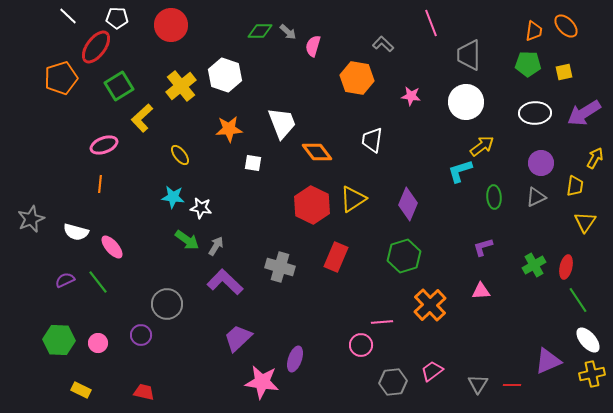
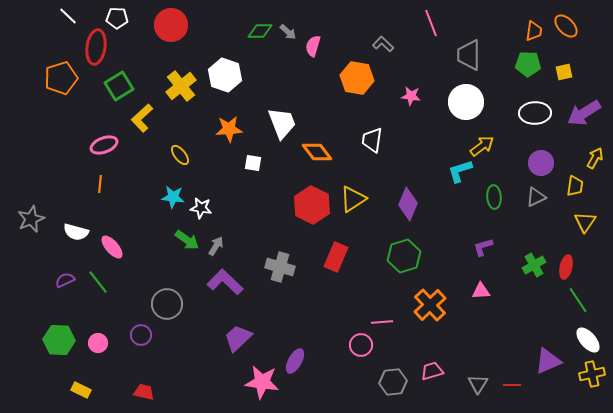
red ellipse at (96, 47): rotated 28 degrees counterclockwise
purple ellipse at (295, 359): moved 2 px down; rotated 10 degrees clockwise
pink trapezoid at (432, 371): rotated 20 degrees clockwise
